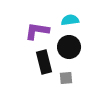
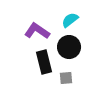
cyan semicircle: rotated 30 degrees counterclockwise
purple L-shape: rotated 25 degrees clockwise
